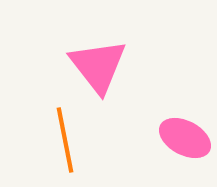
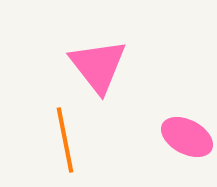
pink ellipse: moved 2 px right, 1 px up
